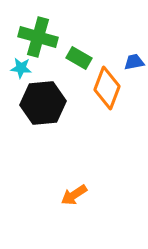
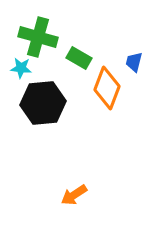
blue trapezoid: rotated 65 degrees counterclockwise
